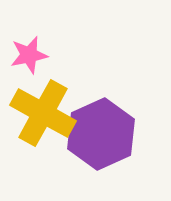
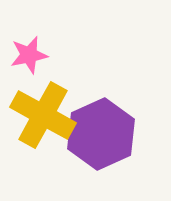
yellow cross: moved 2 px down
